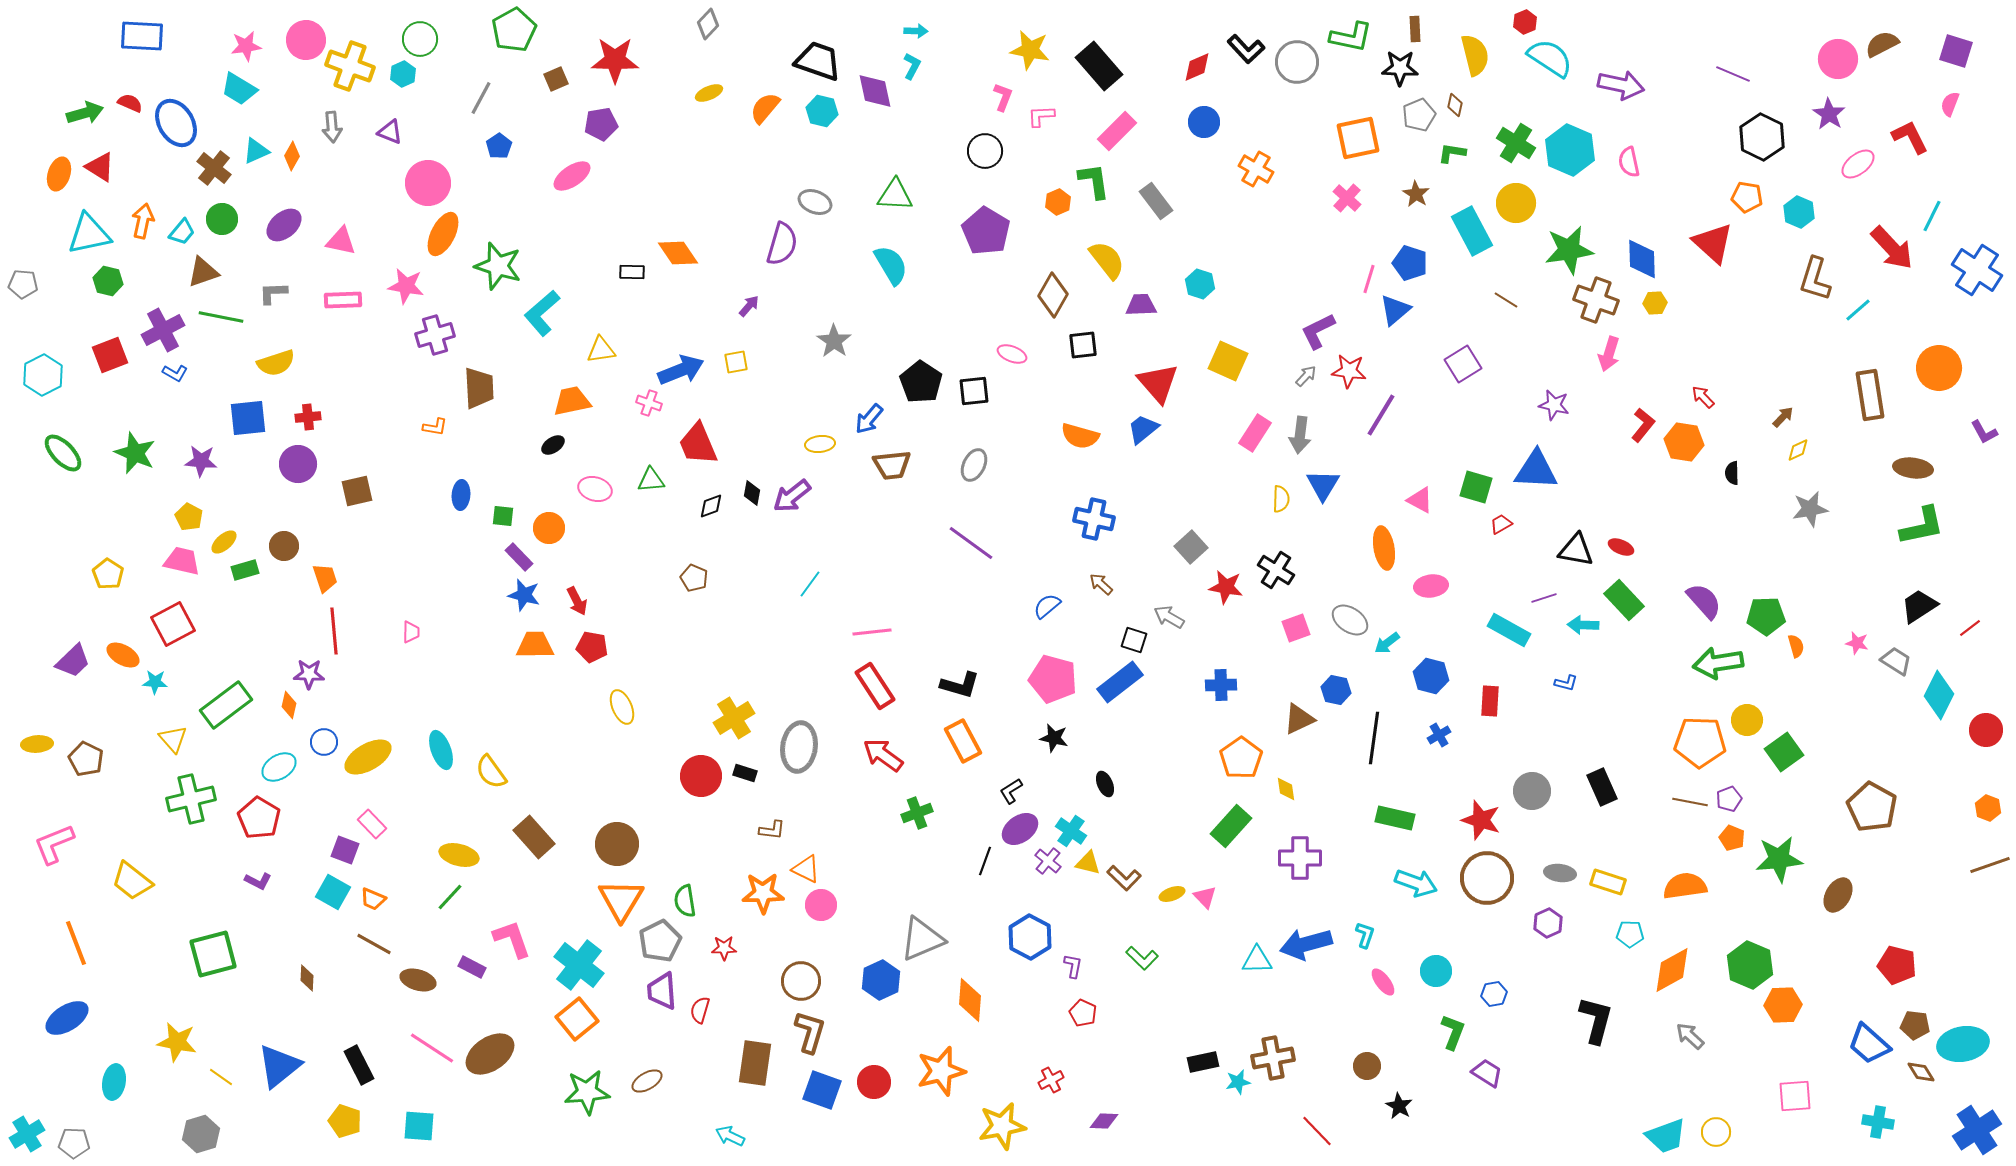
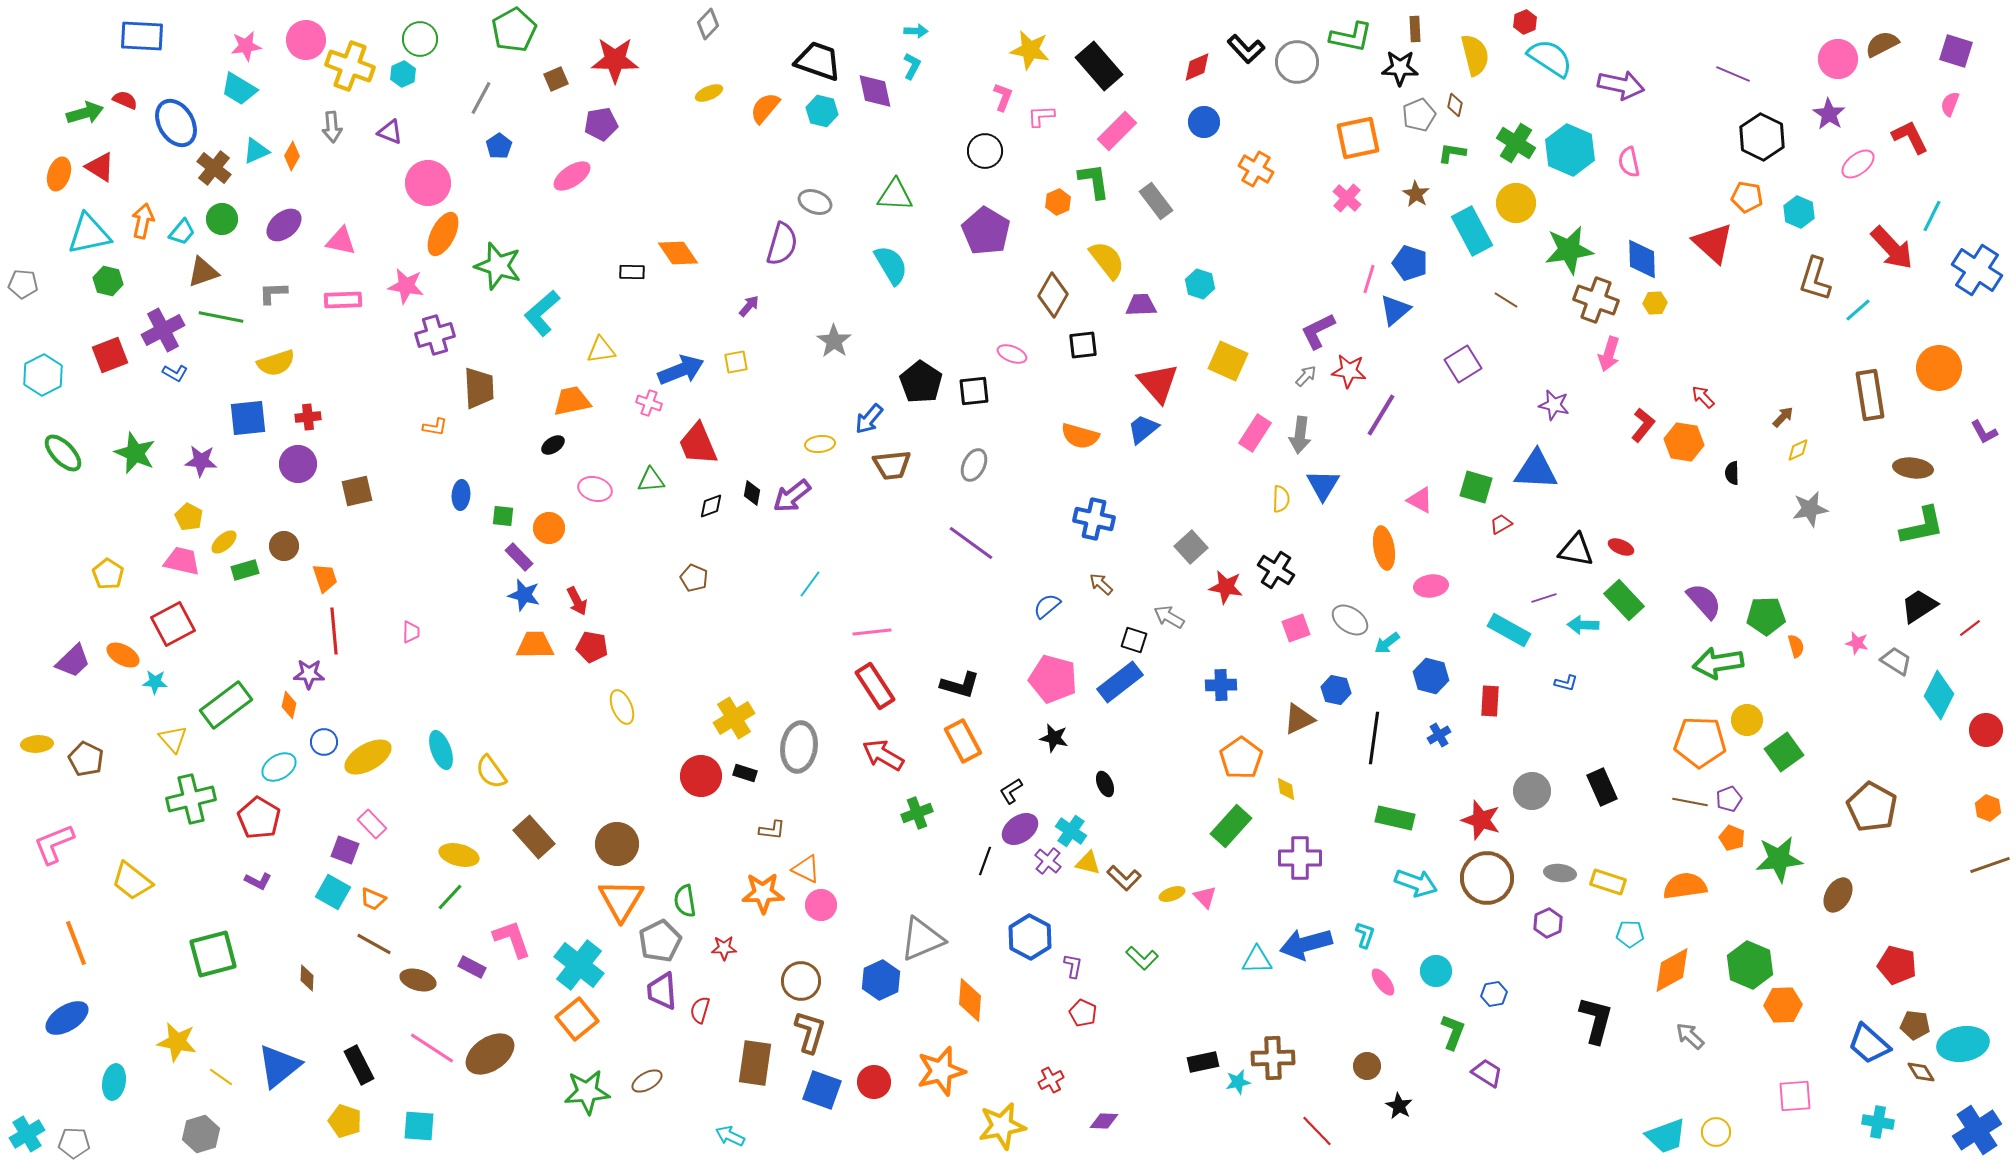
red semicircle at (130, 103): moved 5 px left, 3 px up
red arrow at (883, 755): rotated 6 degrees counterclockwise
brown cross at (1273, 1058): rotated 9 degrees clockwise
